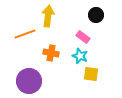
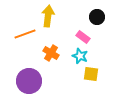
black circle: moved 1 px right, 2 px down
orange cross: rotated 21 degrees clockwise
